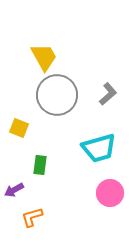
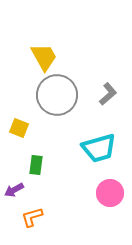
green rectangle: moved 4 px left
